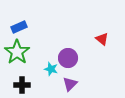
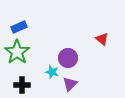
cyan star: moved 1 px right, 3 px down
